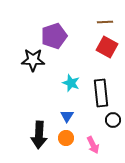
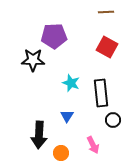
brown line: moved 1 px right, 10 px up
purple pentagon: rotated 15 degrees clockwise
orange circle: moved 5 px left, 15 px down
